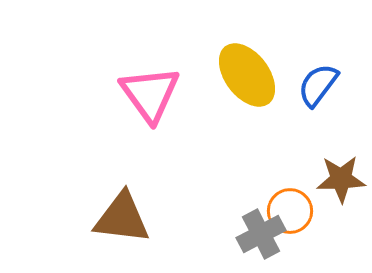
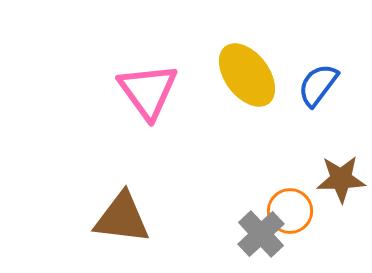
pink triangle: moved 2 px left, 3 px up
gray cross: rotated 15 degrees counterclockwise
